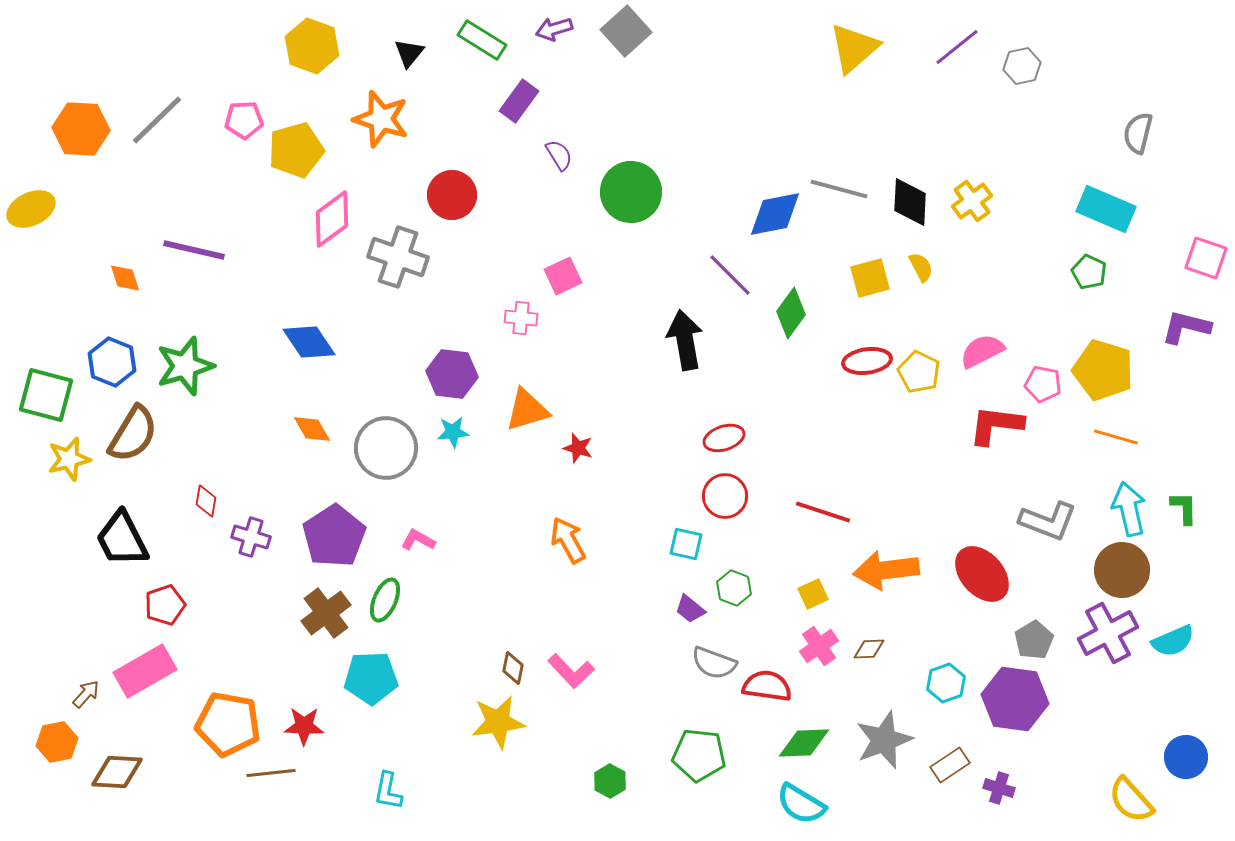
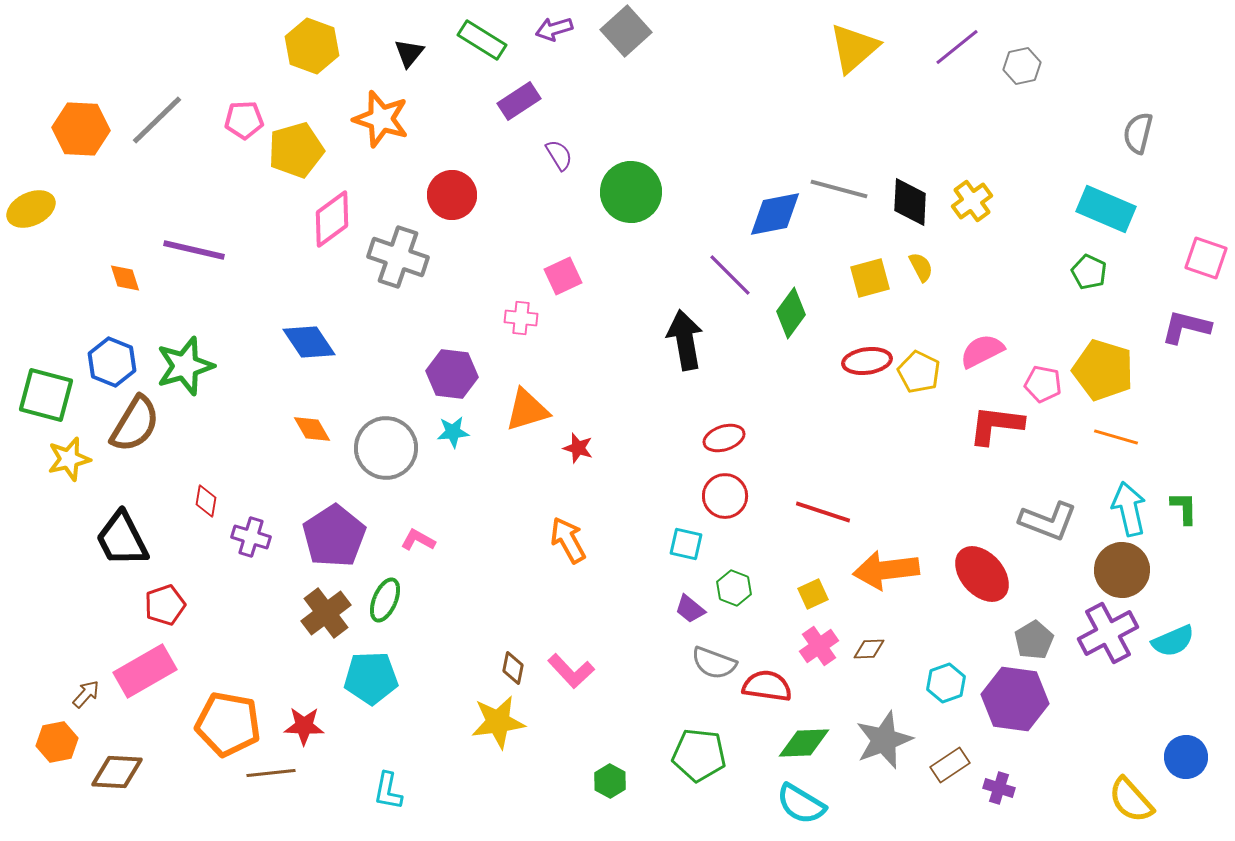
purple rectangle at (519, 101): rotated 21 degrees clockwise
brown semicircle at (133, 434): moved 2 px right, 10 px up
